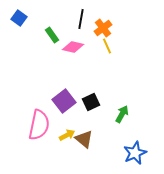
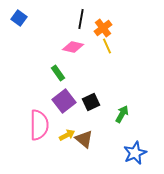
green rectangle: moved 6 px right, 38 px down
pink semicircle: rotated 12 degrees counterclockwise
